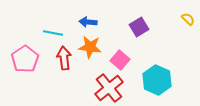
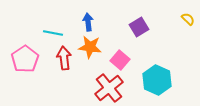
blue arrow: rotated 78 degrees clockwise
